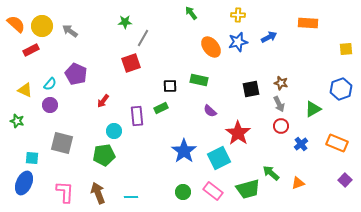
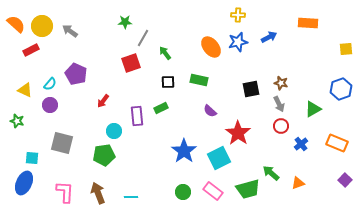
green arrow at (191, 13): moved 26 px left, 40 px down
black square at (170, 86): moved 2 px left, 4 px up
